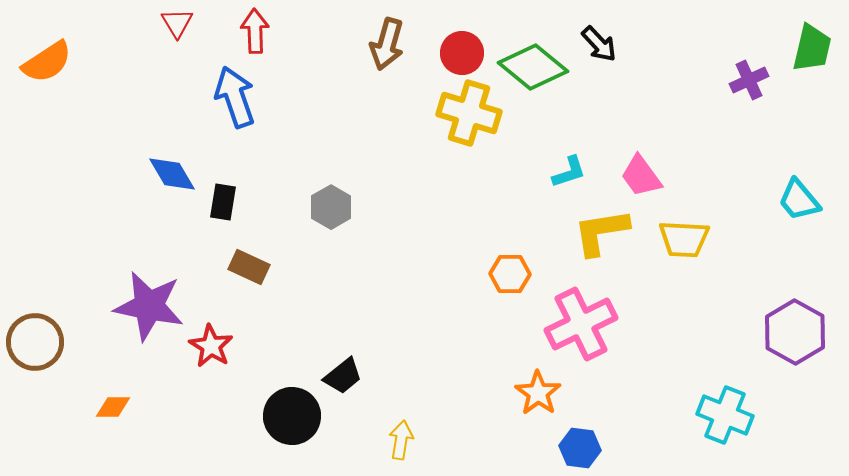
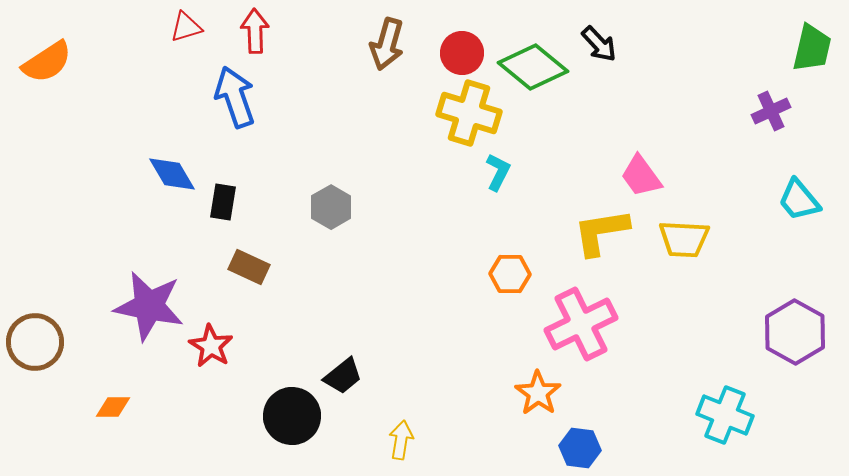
red triangle: moved 9 px right, 4 px down; rotated 44 degrees clockwise
purple cross: moved 22 px right, 31 px down
cyan L-shape: moved 71 px left; rotated 45 degrees counterclockwise
